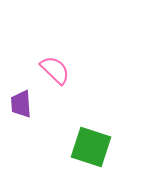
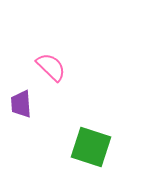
pink semicircle: moved 4 px left, 3 px up
